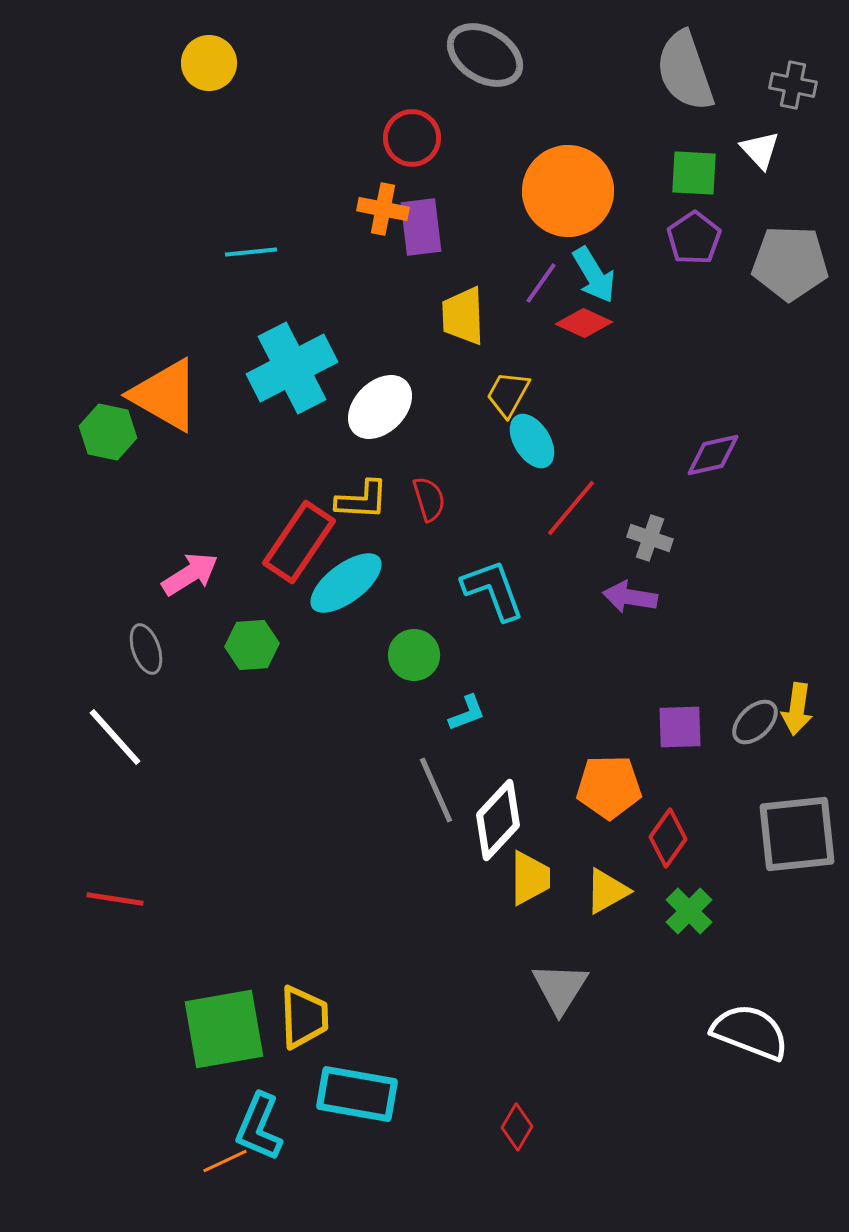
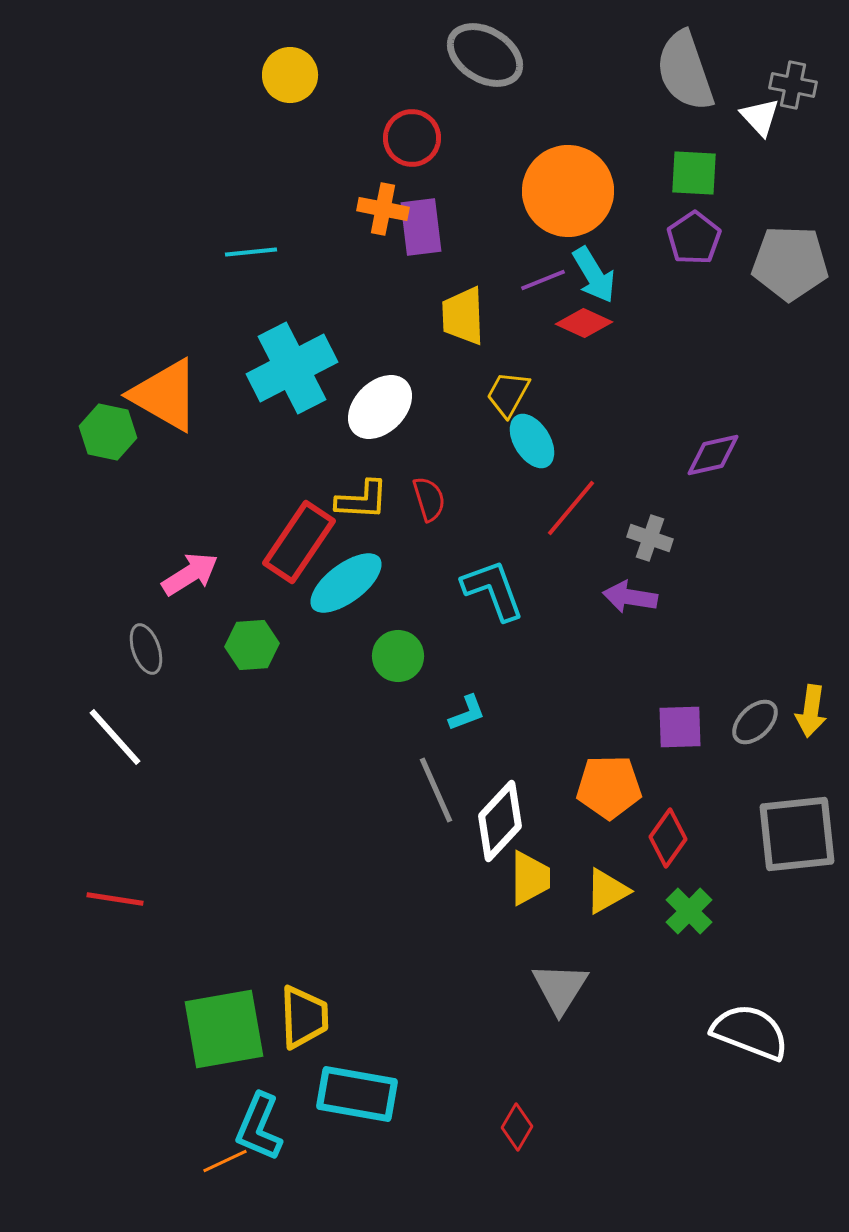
yellow circle at (209, 63): moved 81 px right, 12 px down
white triangle at (760, 150): moved 33 px up
purple line at (541, 283): moved 2 px right, 3 px up; rotated 33 degrees clockwise
green circle at (414, 655): moved 16 px left, 1 px down
yellow arrow at (797, 709): moved 14 px right, 2 px down
white diamond at (498, 820): moved 2 px right, 1 px down
